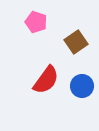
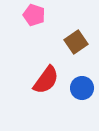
pink pentagon: moved 2 px left, 7 px up
blue circle: moved 2 px down
